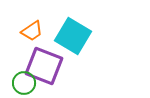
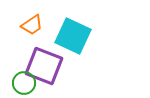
orange trapezoid: moved 6 px up
cyan square: rotated 6 degrees counterclockwise
